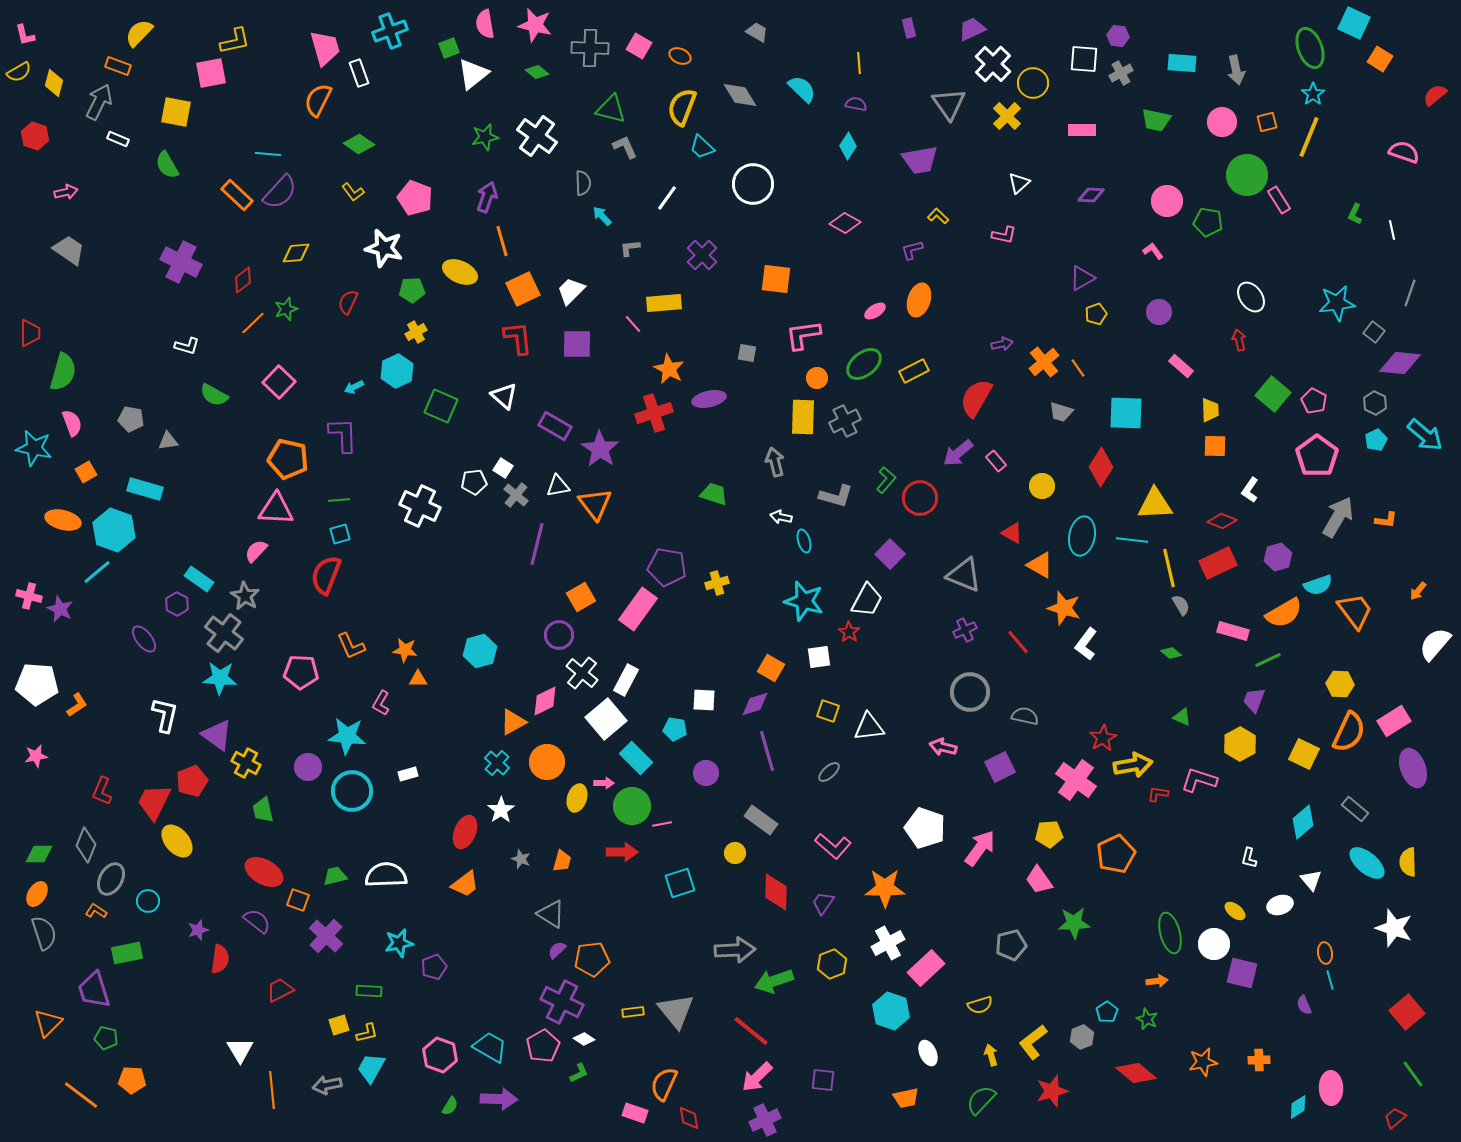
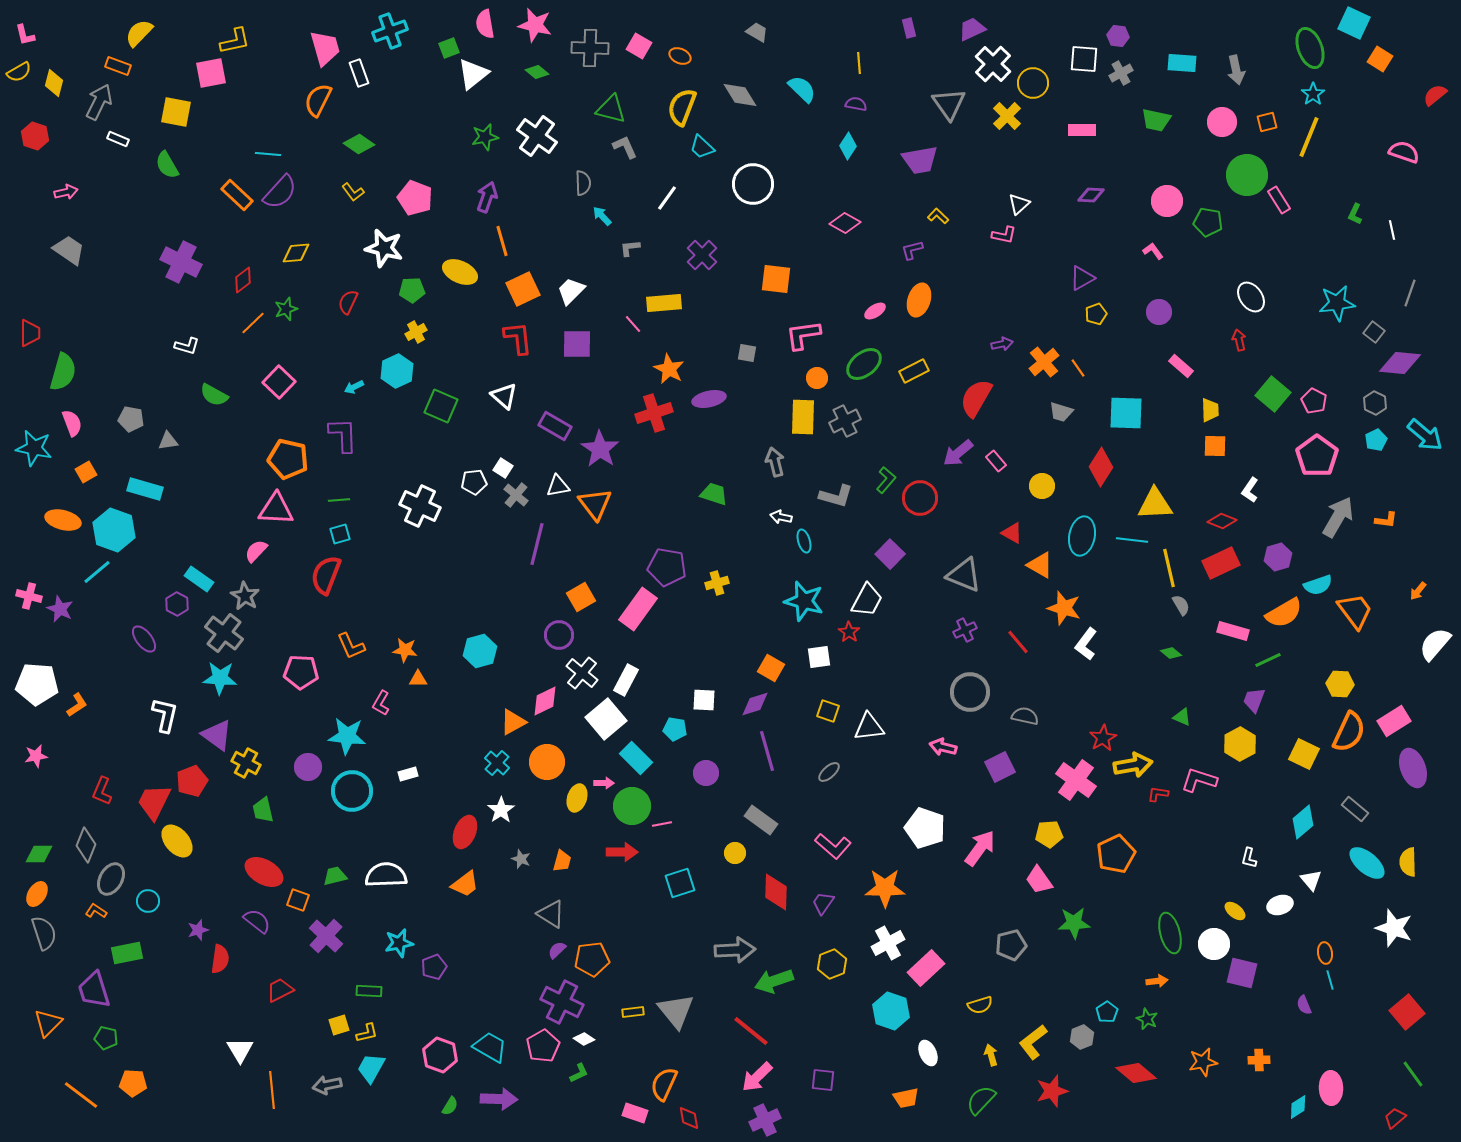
white triangle at (1019, 183): moved 21 px down
red rectangle at (1218, 563): moved 3 px right
orange pentagon at (132, 1080): moved 1 px right, 3 px down
